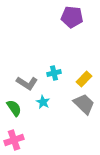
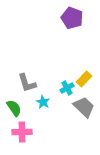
purple pentagon: moved 1 px down; rotated 15 degrees clockwise
cyan cross: moved 13 px right, 15 px down; rotated 16 degrees counterclockwise
gray L-shape: rotated 40 degrees clockwise
gray trapezoid: moved 3 px down
pink cross: moved 8 px right, 8 px up; rotated 18 degrees clockwise
